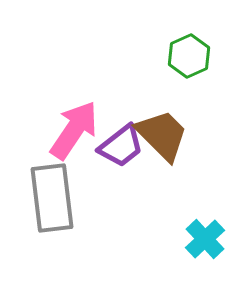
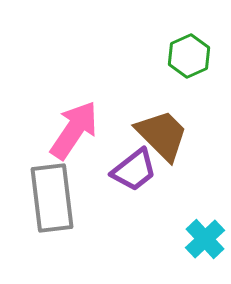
purple trapezoid: moved 13 px right, 24 px down
